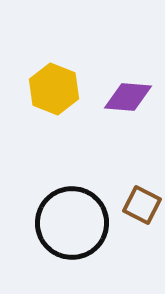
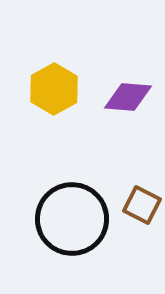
yellow hexagon: rotated 9 degrees clockwise
black circle: moved 4 px up
